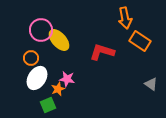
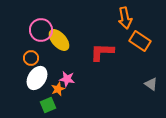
red L-shape: rotated 15 degrees counterclockwise
